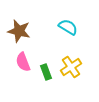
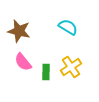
pink semicircle: rotated 18 degrees counterclockwise
green rectangle: rotated 21 degrees clockwise
